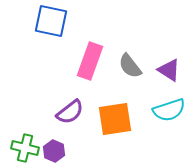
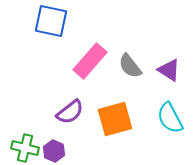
pink rectangle: rotated 21 degrees clockwise
cyan semicircle: moved 1 px right, 8 px down; rotated 80 degrees clockwise
orange square: rotated 6 degrees counterclockwise
